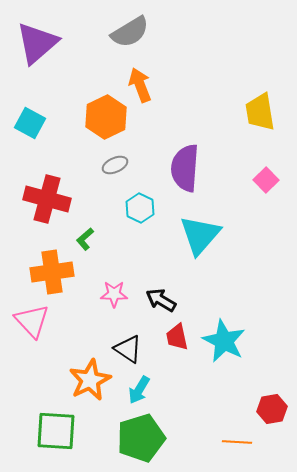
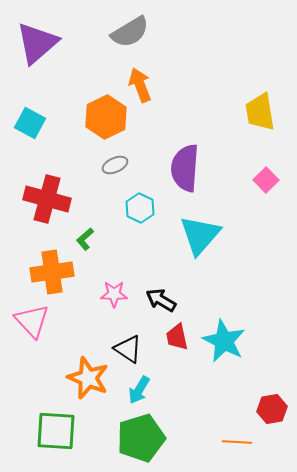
orange star: moved 2 px left, 2 px up; rotated 24 degrees counterclockwise
